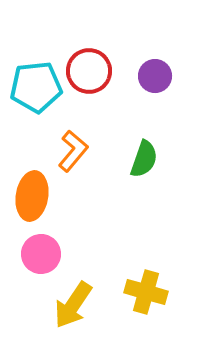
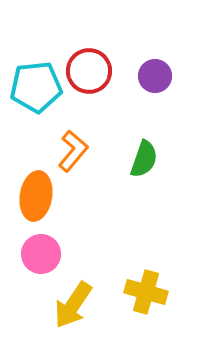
orange ellipse: moved 4 px right
